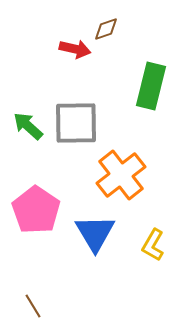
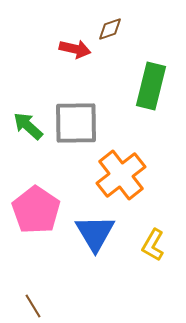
brown diamond: moved 4 px right
